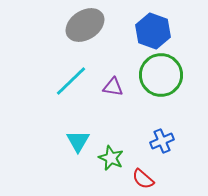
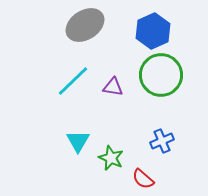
blue hexagon: rotated 16 degrees clockwise
cyan line: moved 2 px right
